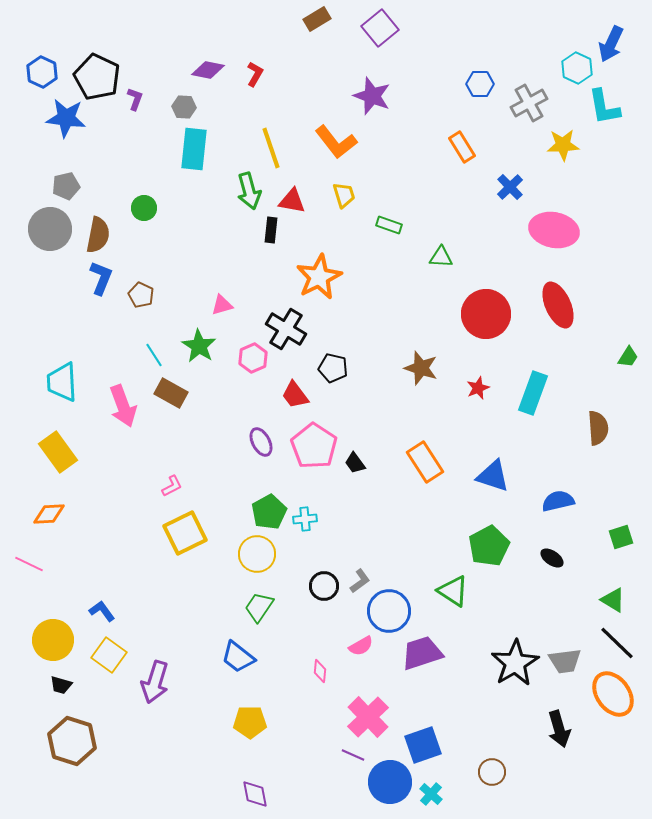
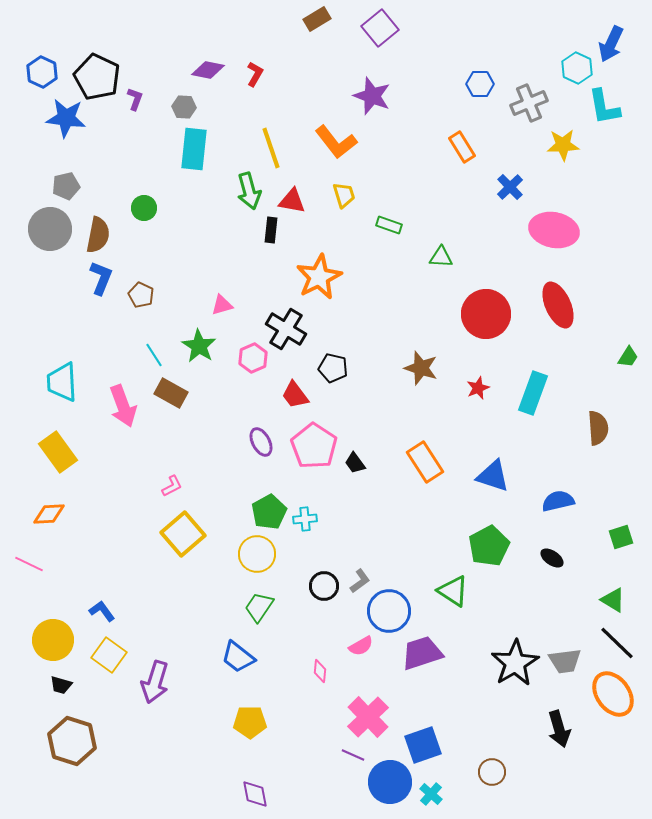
gray cross at (529, 103): rotated 6 degrees clockwise
yellow square at (185, 533): moved 2 px left, 1 px down; rotated 15 degrees counterclockwise
